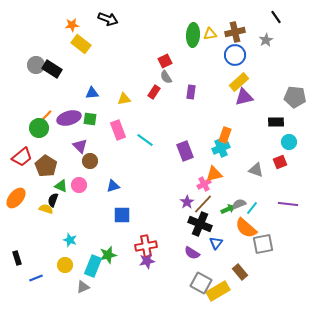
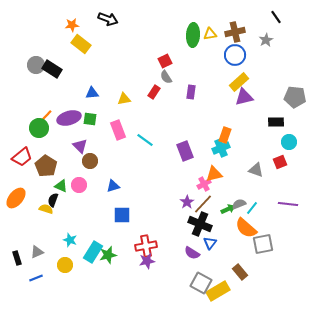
blue triangle at (216, 243): moved 6 px left
cyan rectangle at (93, 266): moved 14 px up; rotated 10 degrees clockwise
gray triangle at (83, 287): moved 46 px left, 35 px up
